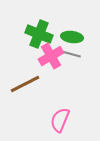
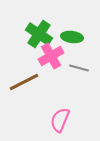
green cross: rotated 12 degrees clockwise
gray line: moved 8 px right, 14 px down
brown line: moved 1 px left, 2 px up
